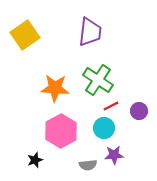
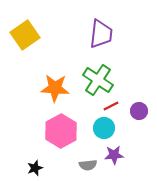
purple trapezoid: moved 11 px right, 2 px down
black star: moved 8 px down
